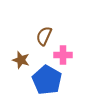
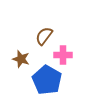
brown semicircle: rotated 12 degrees clockwise
brown star: moved 1 px up
